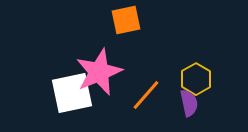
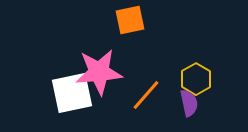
orange square: moved 4 px right
pink star: rotated 18 degrees clockwise
